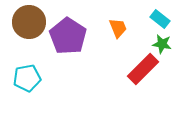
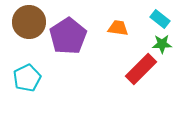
orange trapezoid: rotated 60 degrees counterclockwise
purple pentagon: rotated 6 degrees clockwise
green star: rotated 12 degrees counterclockwise
red rectangle: moved 2 px left
cyan pentagon: rotated 16 degrees counterclockwise
